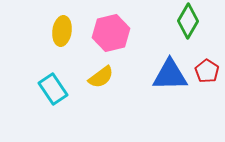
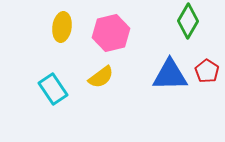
yellow ellipse: moved 4 px up
